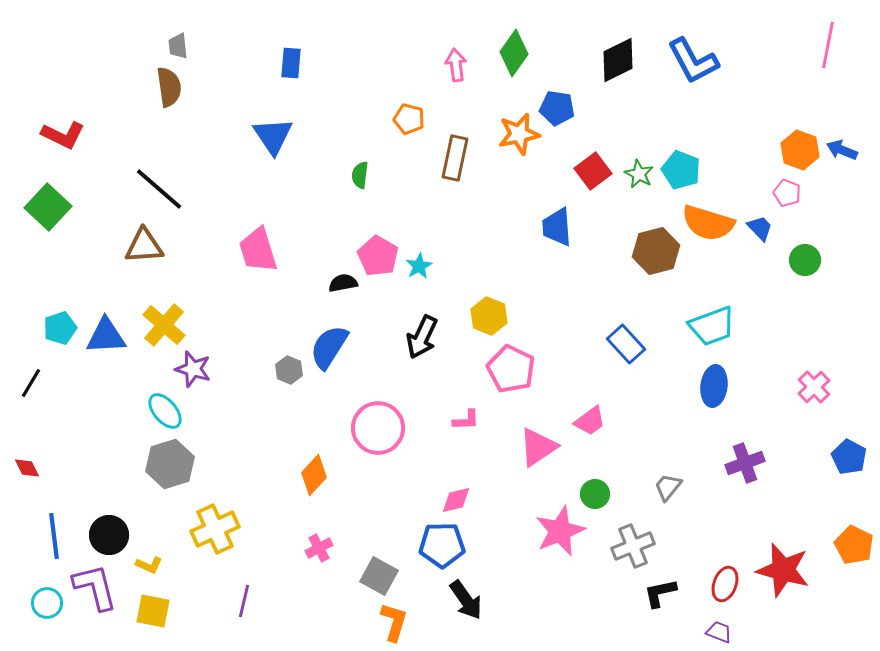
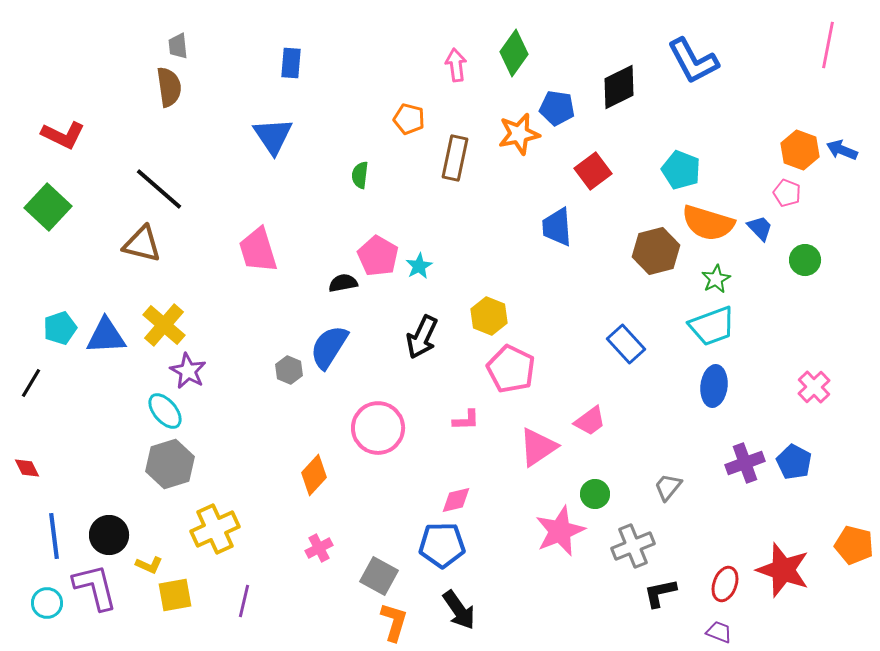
black diamond at (618, 60): moved 1 px right, 27 px down
green star at (639, 174): moved 77 px right, 105 px down; rotated 16 degrees clockwise
brown triangle at (144, 246): moved 2 px left, 2 px up; rotated 18 degrees clockwise
purple star at (193, 369): moved 5 px left, 2 px down; rotated 12 degrees clockwise
blue pentagon at (849, 457): moved 55 px left, 5 px down
orange pentagon at (854, 545): rotated 12 degrees counterclockwise
red star at (783, 570): rotated 4 degrees clockwise
black arrow at (466, 600): moved 7 px left, 10 px down
yellow square at (153, 611): moved 22 px right, 16 px up; rotated 21 degrees counterclockwise
